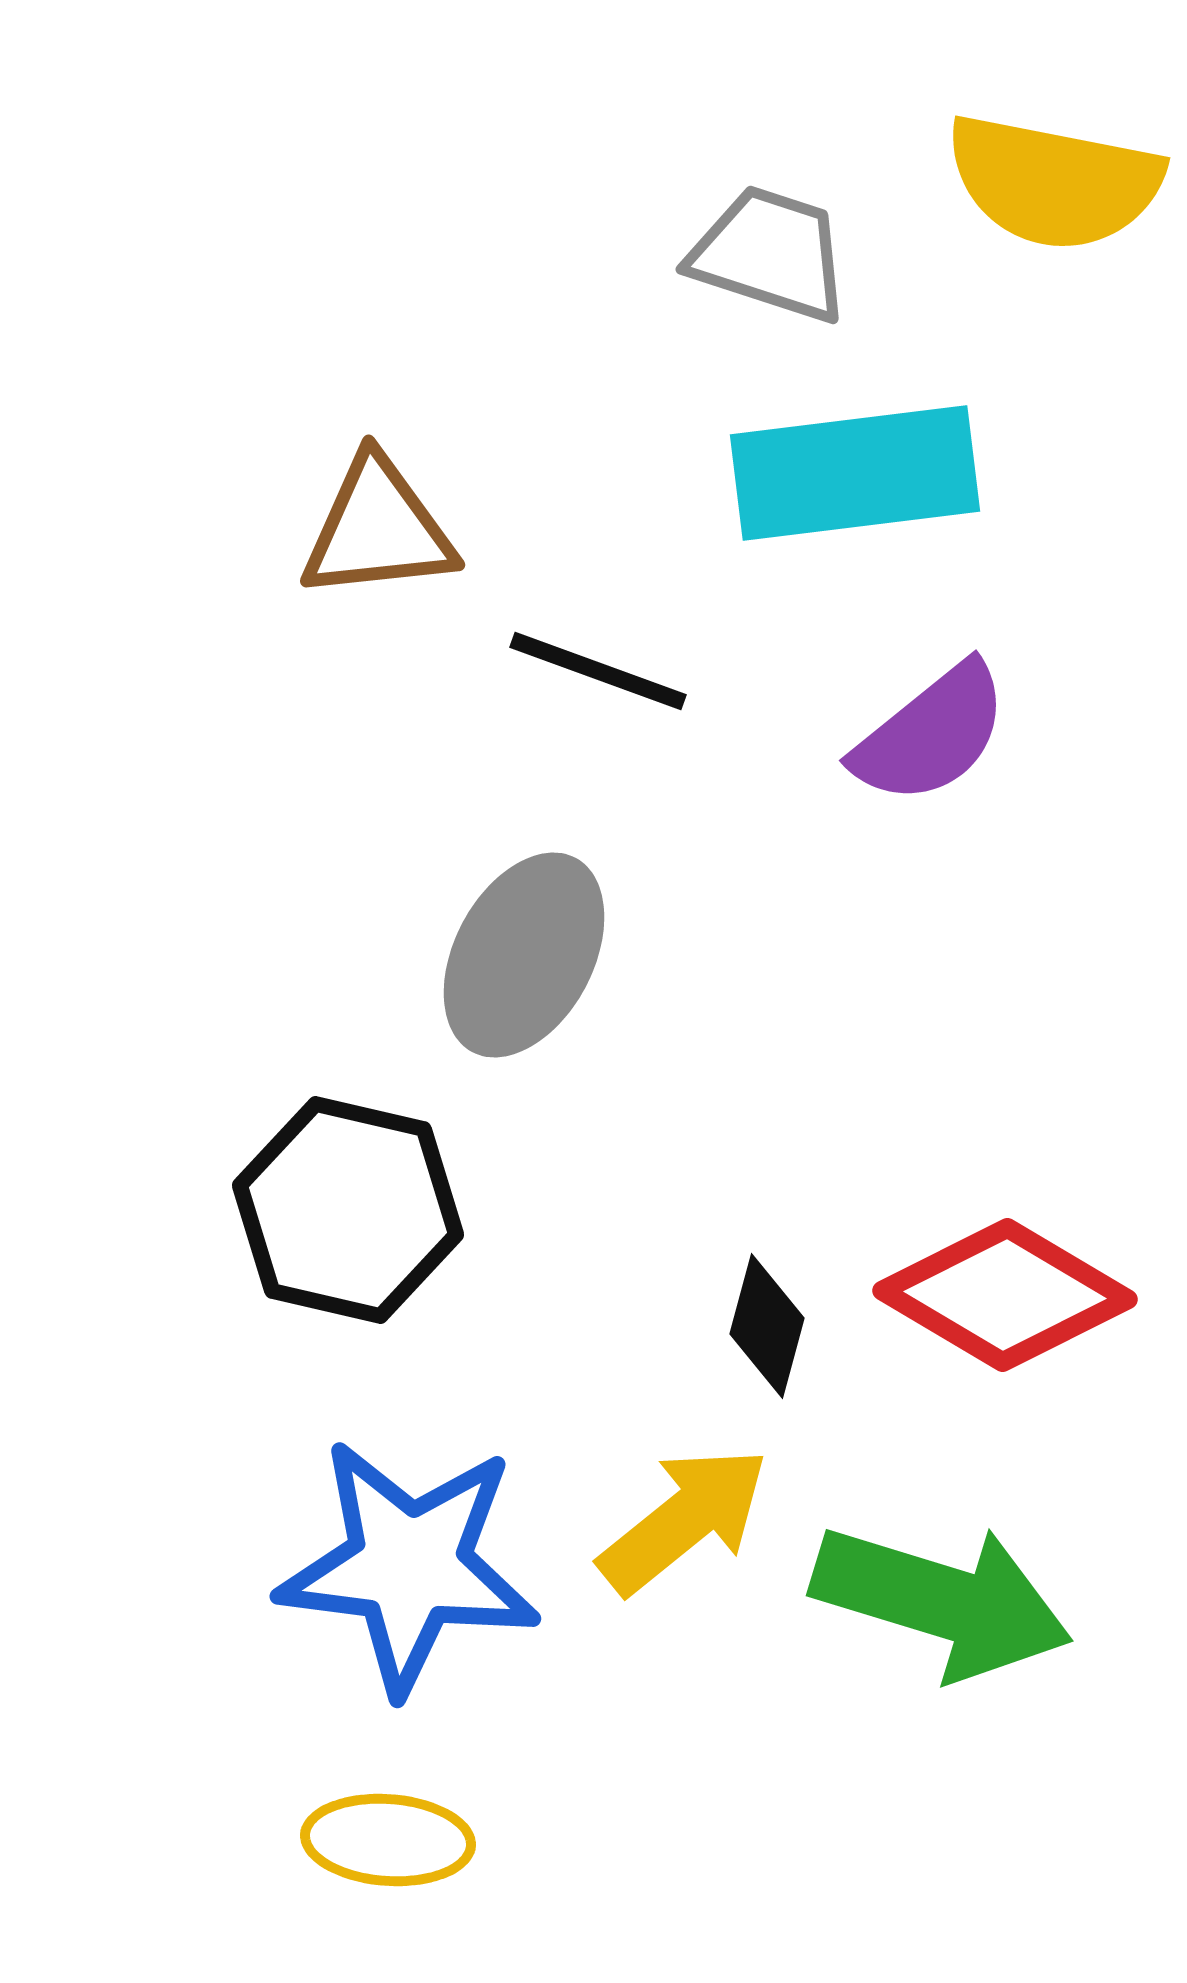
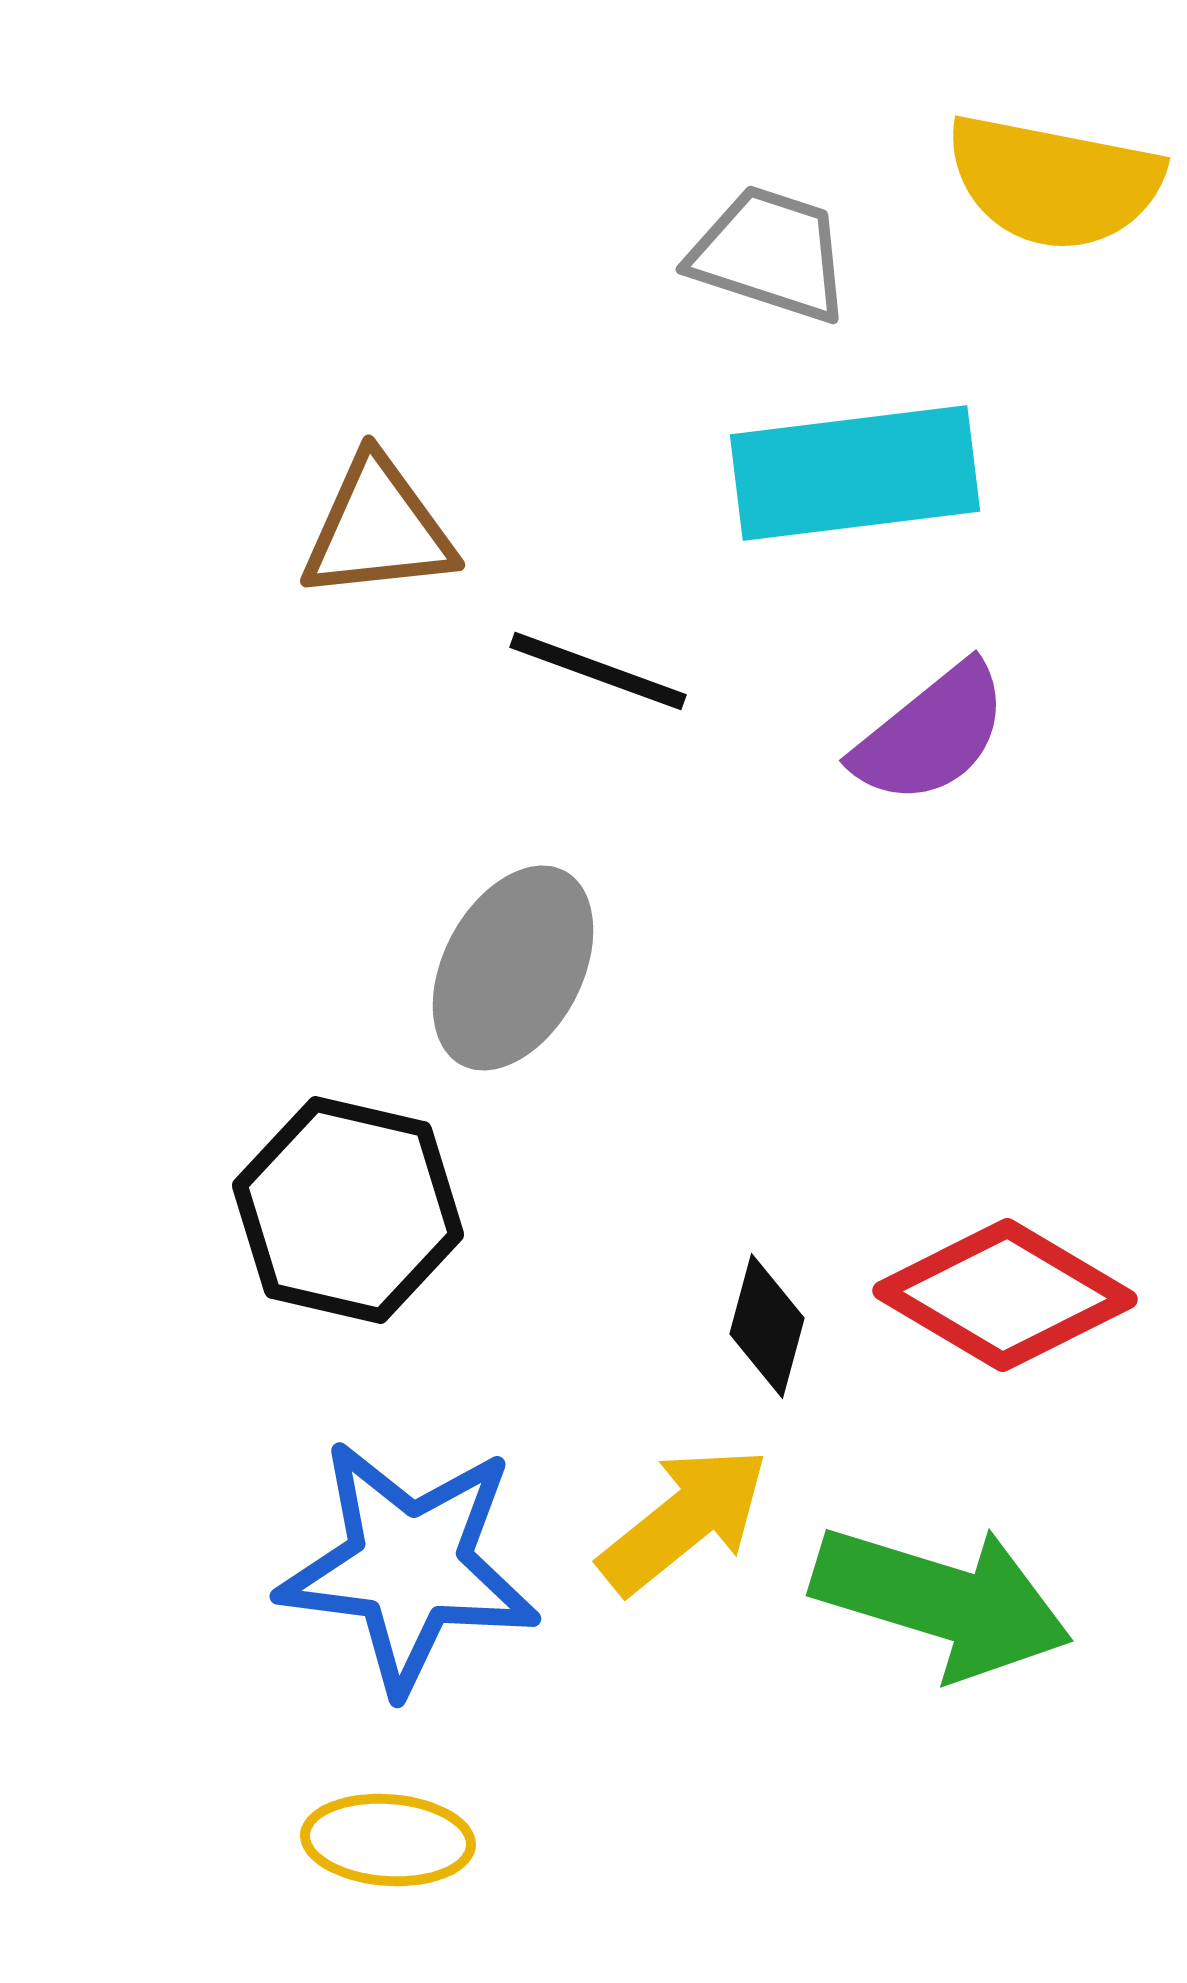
gray ellipse: moved 11 px left, 13 px down
